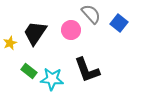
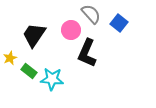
black trapezoid: moved 1 px left, 2 px down
yellow star: moved 15 px down
black L-shape: moved 17 px up; rotated 44 degrees clockwise
